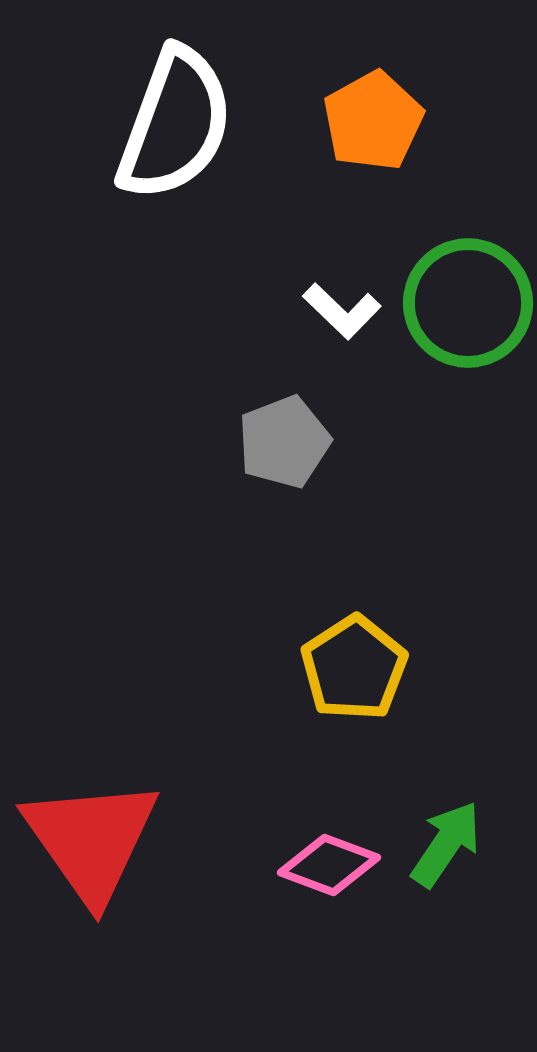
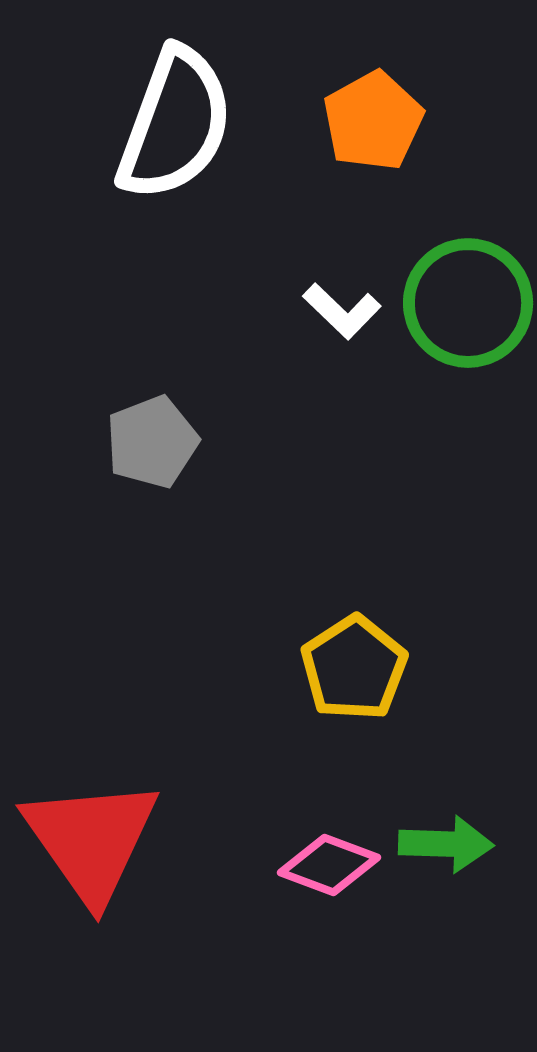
gray pentagon: moved 132 px left
green arrow: rotated 58 degrees clockwise
